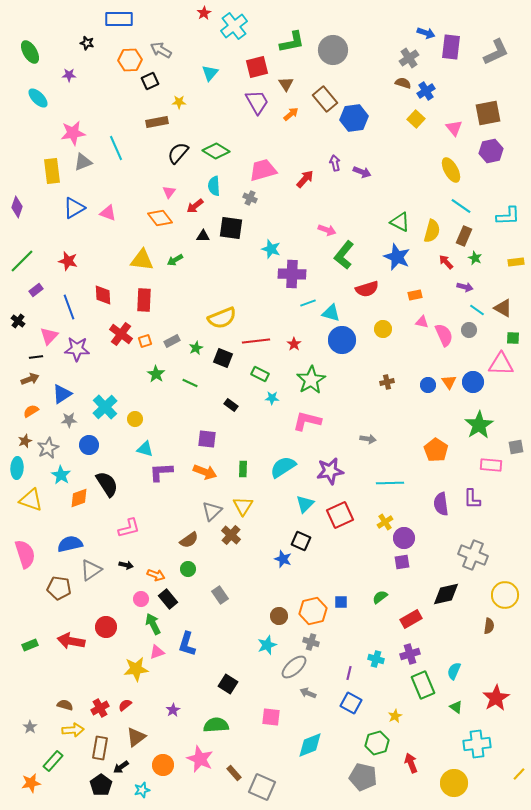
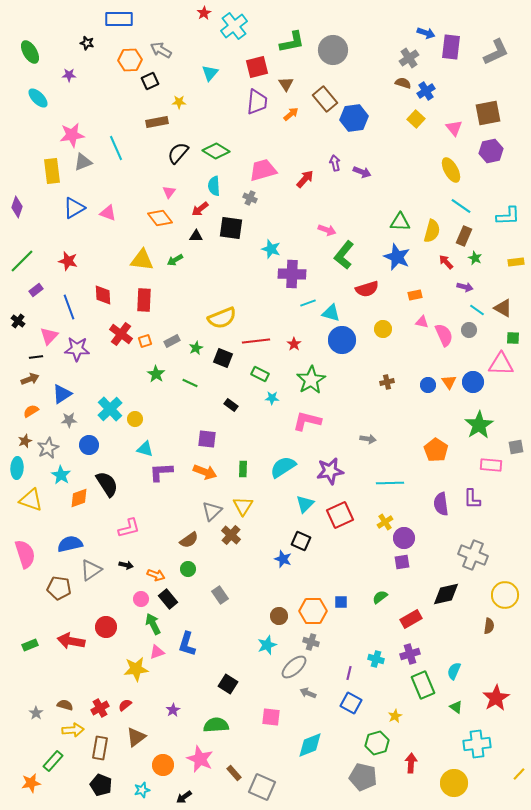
purple trapezoid at (257, 102): rotated 36 degrees clockwise
pink star at (73, 133): moved 1 px left, 2 px down
red arrow at (195, 206): moved 5 px right, 3 px down
green triangle at (400, 222): rotated 25 degrees counterclockwise
black triangle at (203, 236): moved 7 px left
cyan cross at (105, 407): moved 5 px right, 2 px down
orange hexagon at (313, 611): rotated 12 degrees clockwise
gray star at (30, 727): moved 6 px right, 14 px up
red arrow at (411, 763): rotated 24 degrees clockwise
black arrow at (121, 767): moved 63 px right, 30 px down
black pentagon at (101, 785): rotated 15 degrees counterclockwise
